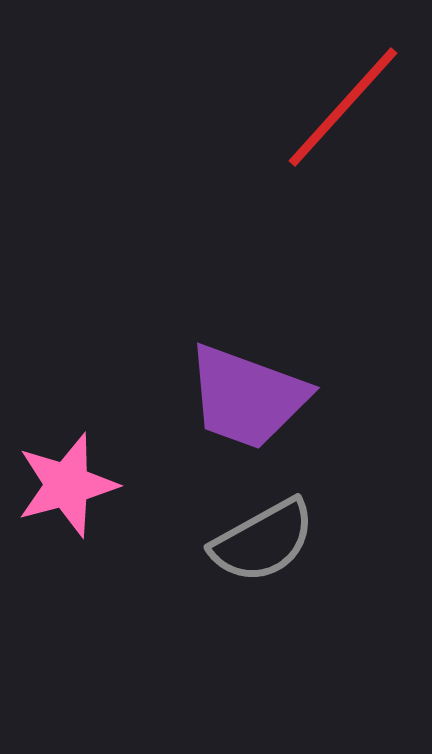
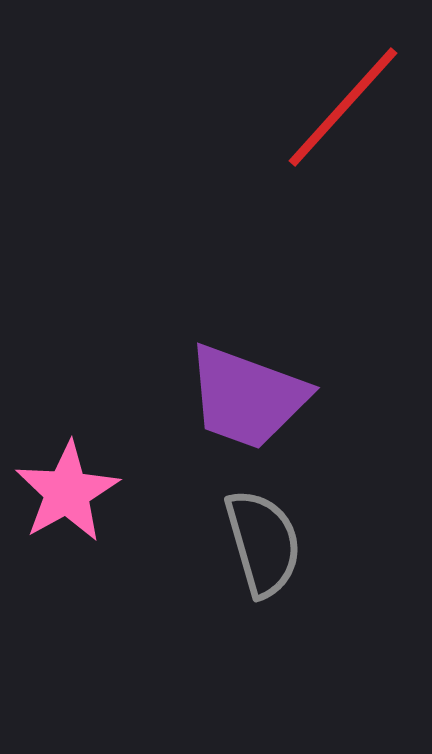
pink star: moved 7 px down; rotated 14 degrees counterclockwise
gray semicircle: moved 2 px down; rotated 77 degrees counterclockwise
